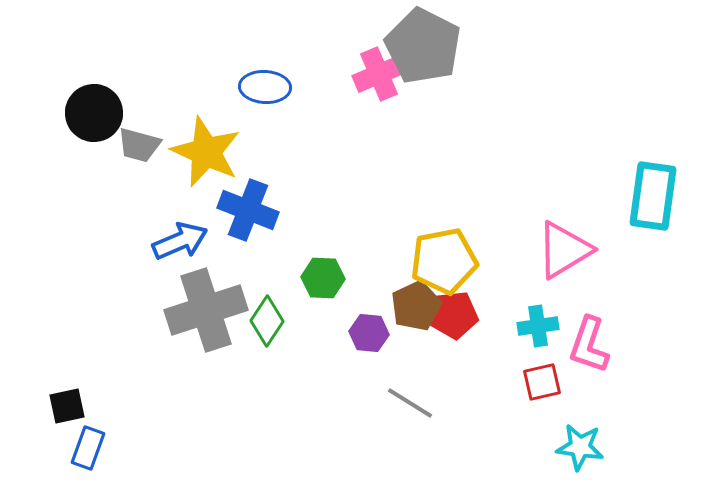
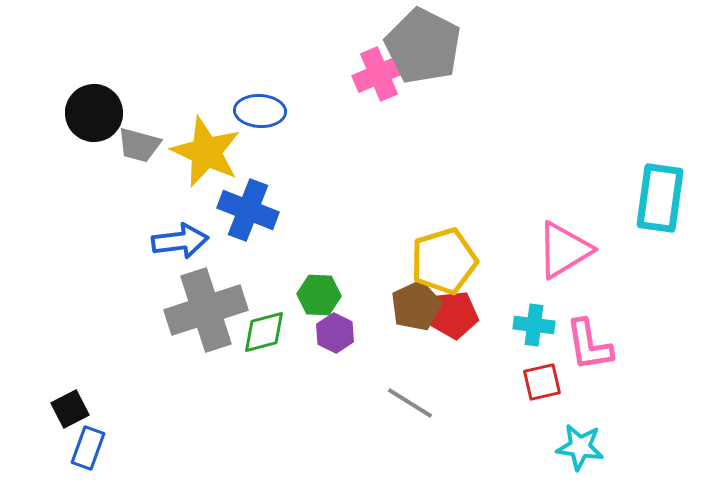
blue ellipse: moved 5 px left, 24 px down
cyan rectangle: moved 7 px right, 2 px down
blue arrow: rotated 16 degrees clockwise
yellow pentagon: rotated 6 degrees counterclockwise
green hexagon: moved 4 px left, 17 px down
green diamond: moved 3 px left, 11 px down; rotated 42 degrees clockwise
cyan cross: moved 4 px left, 1 px up; rotated 15 degrees clockwise
purple hexagon: moved 34 px left; rotated 21 degrees clockwise
pink L-shape: rotated 28 degrees counterclockwise
black square: moved 3 px right, 3 px down; rotated 15 degrees counterclockwise
